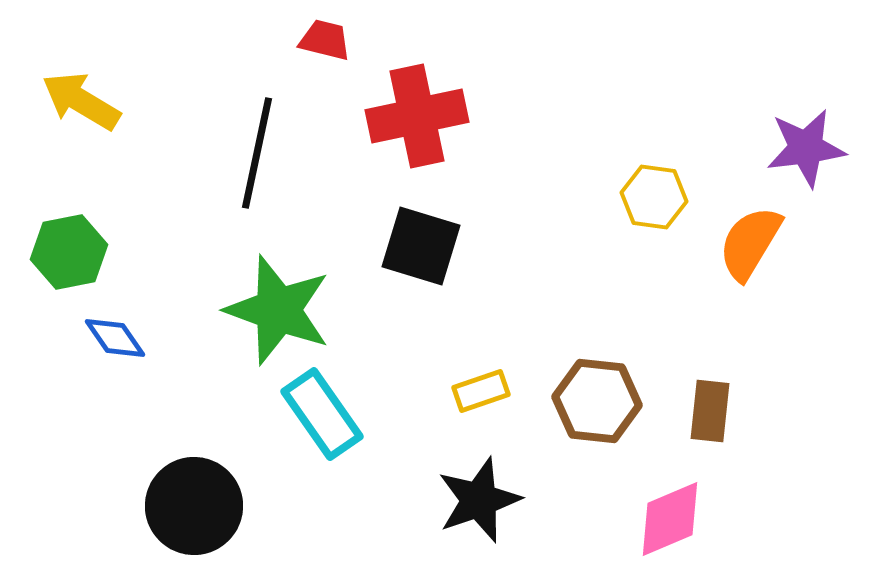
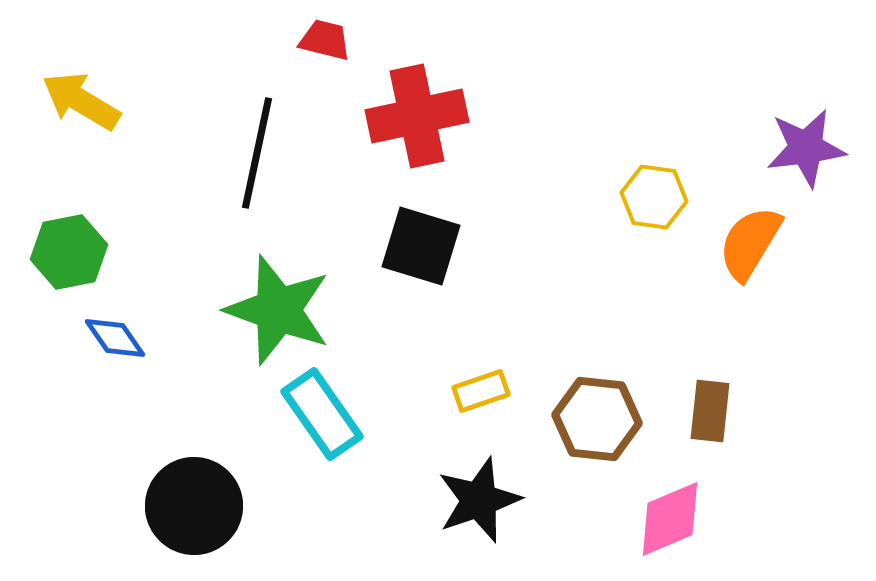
brown hexagon: moved 18 px down
